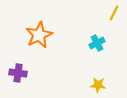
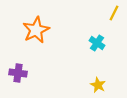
orange star: moved 3 px left, 5 px up
cyan cross: rotated 28 degrees counterclockwise
yellow star: rotated 21 degrees clockwise
